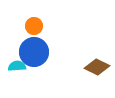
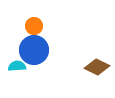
blue circle: moved 2 px up
